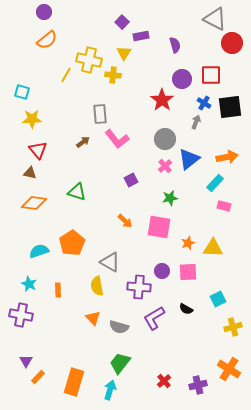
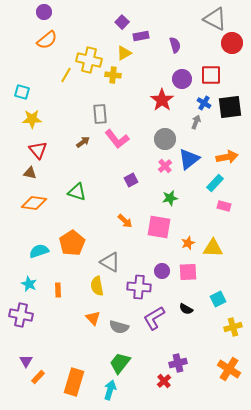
yellow triangle at (124, 53): rotated 28 degrees clockwise
purple cross at (198, 385): moved 20 px left, 22 px up
